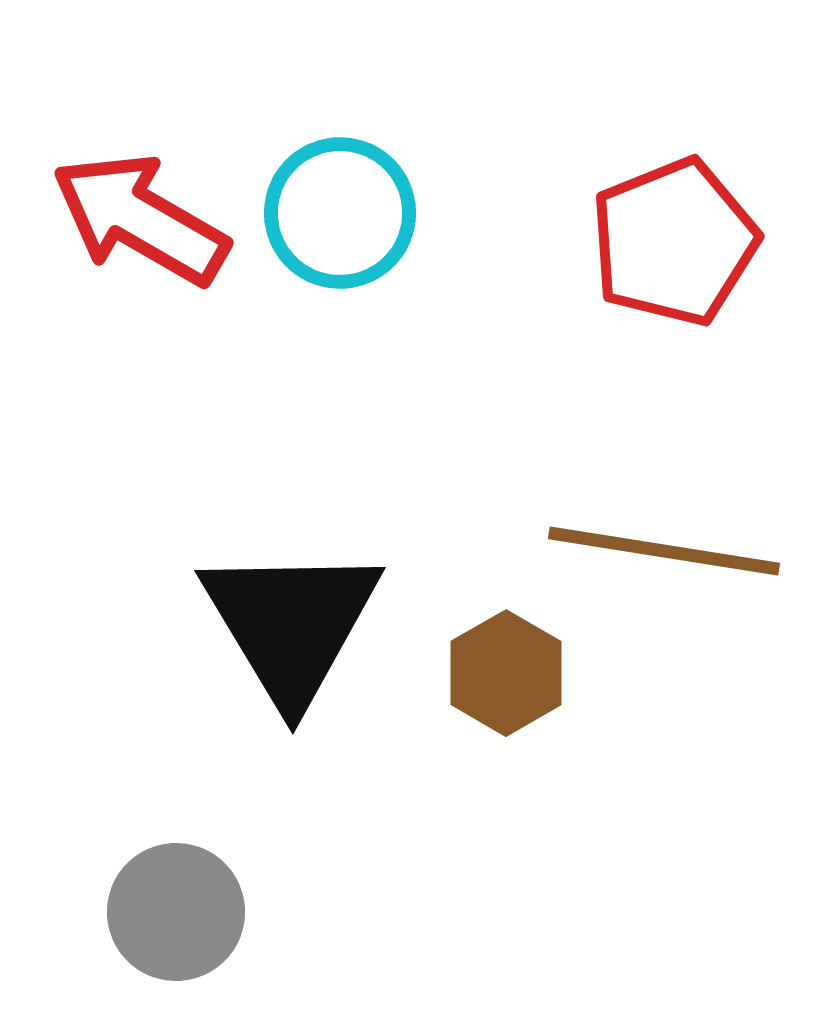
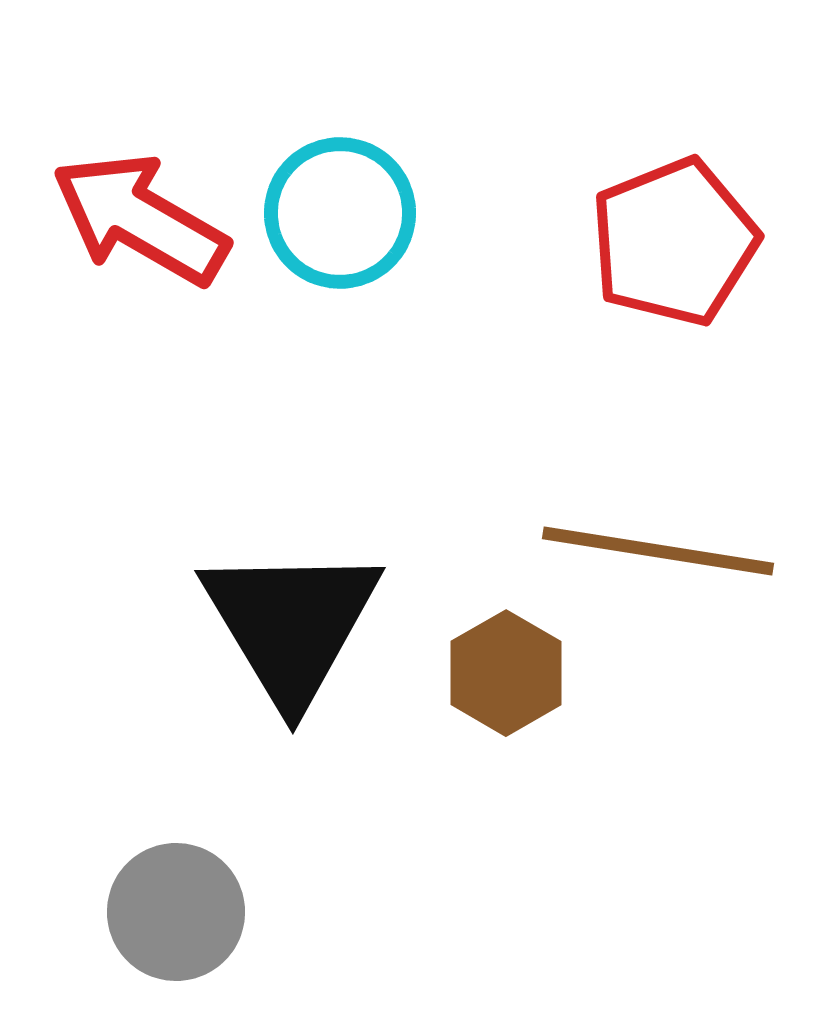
brown line: moved 6 px left
